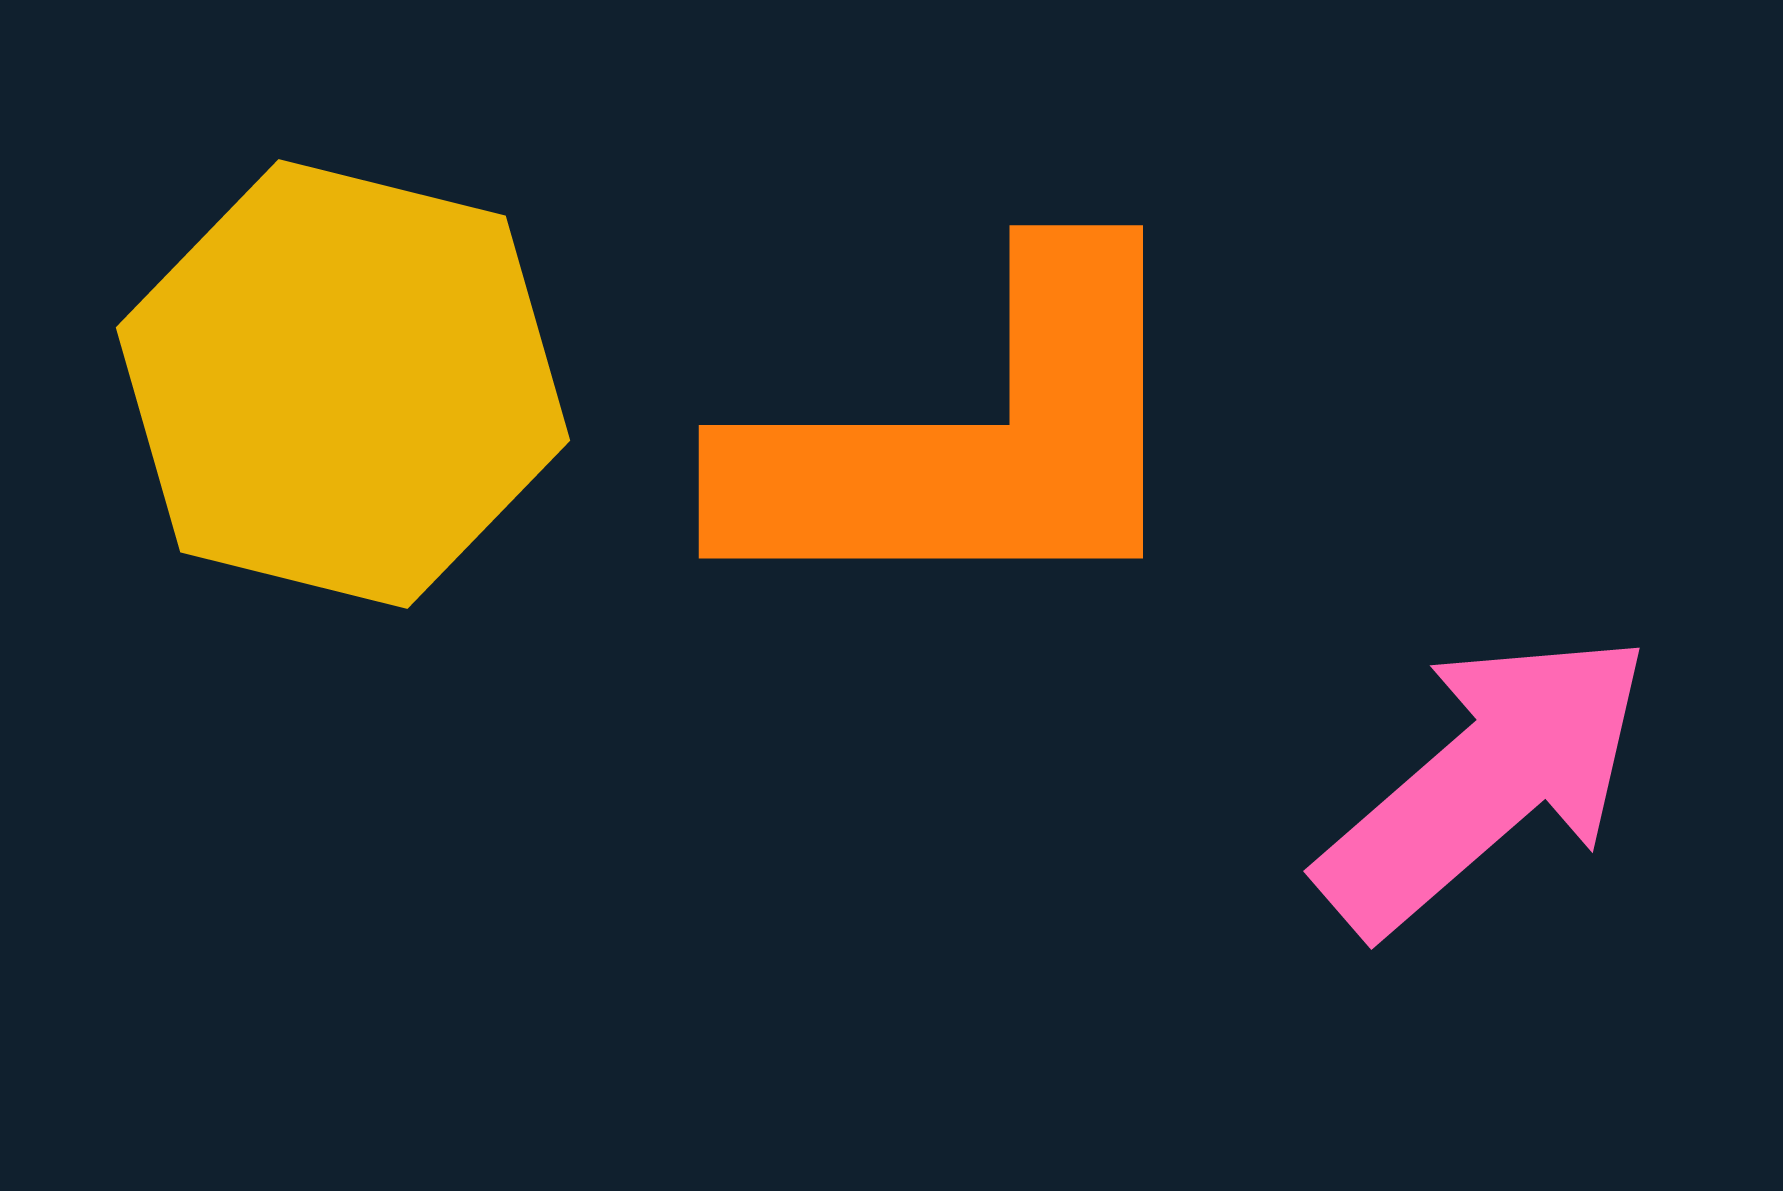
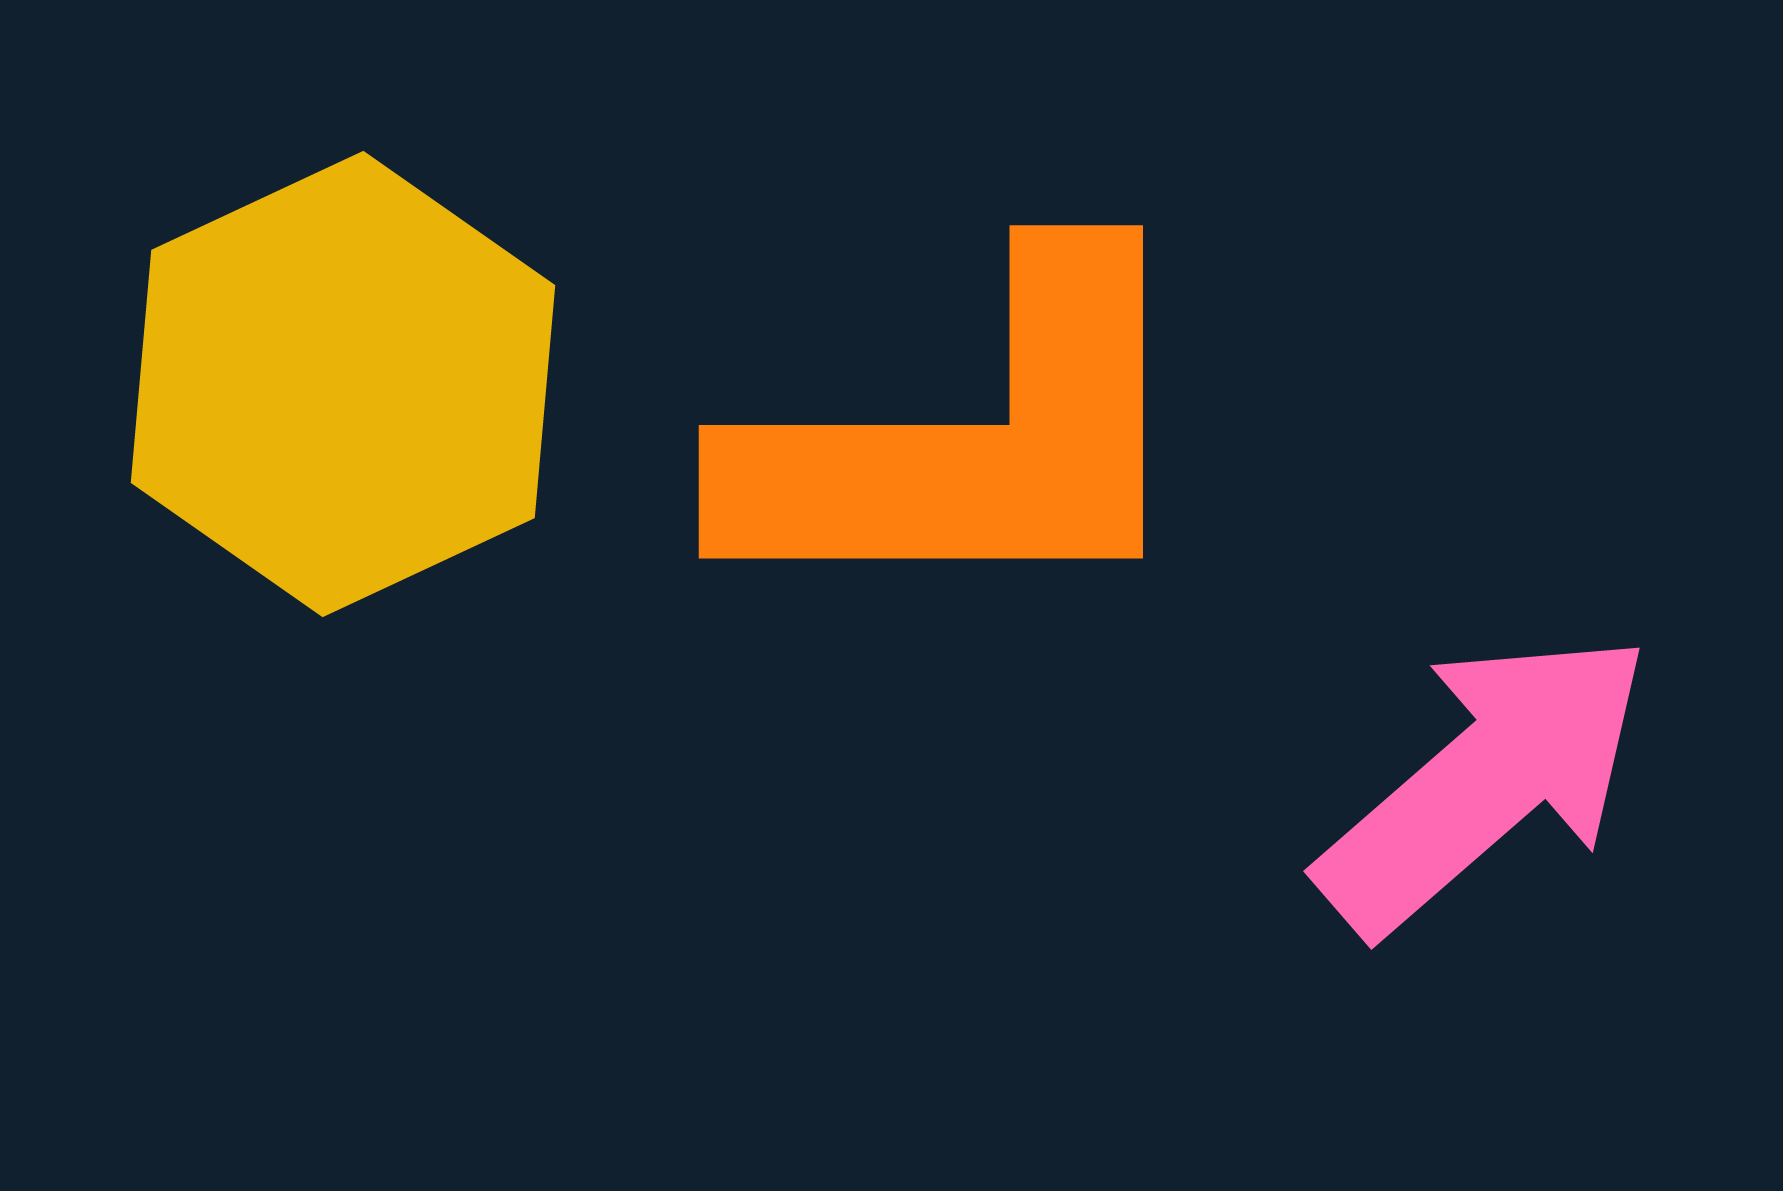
yellow hexagon: rotated 21 degrees clockwise
